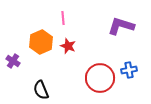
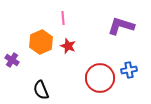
purple cross: moved 1 px left, 1 px up
